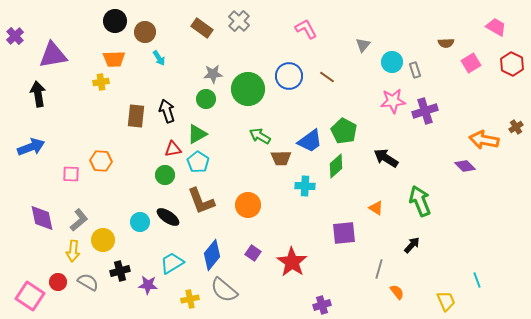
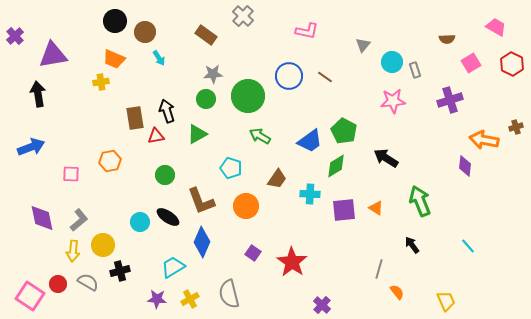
gray cross at (239, 21): moved 4 px right, 5 px up
brown rectangle at (202, 28): moved 4 px right, 7 px down
pink L-shape at (306, 29): moved 1 px right, 2 px down; rotated 130 degrees clockwise
brown semicircle at (446, 43): moved 1 px right, 4 px up
orange trapezoid at (114, 59): rotated 25 degrees clockwise
brown line at (327, 77): moved 2 px left
green circle at (248, 89): moved 7 px down
purple cross at (425, 111): moved 25 px right, 11 px up
brown rectangle at (136, 116): moved 1 px left, 2 px down; rotated 15 degrees counterclockwise
brown cross at (516, 127): rotated 16 degrees clockwise
red triangle at (173, 149): moved 17 px left, 13 px up
brown trapezoid at (281, 158): moved 4 px left, 21 px down; rotated 55 degrees counterclockwise
orange hexagon at (101, 161): moved 9 px right; rotated 15 degrees counterclockwise
cyan pentagon at (198, 162): moved 33 px right, 6 px down; rotated 15 degrees counterclockwise
green diamond at (336, 166): rotated 10 degrees clockwise
purple diamond at (465, 166): rotated 50 degrees clockwise
cyan cross at (305, 186): moved 5 px right, 8 px down
orange circle at (248, 205): moved 2 px left, 1 px down
purple square at (344, 233): moved 23 px up
yellow circle at (103, 240): moved 5 px down
black arrow at (412, 245): rotated 78 degrees counterclockwise
blue diamond at (212, 255): moved 10 px left, 13 px up; rotated 16 degrees counterclockwise
cyan trapezoid at (172, 263): moved 1 px right, 4 px down
cyan line at (477, 280): moved 9 px left, 34 px up; rotated 21 degrees counterclockwise
red circle at (58, 282): moved 2 px down
purple star at (148, 285): moved 9 px right, 14 px down
gray semicircle at (224, 290): moved 5 px right, 4 px down; rotated 36 degrees clockwise
yellow cross at (190, 299): rotated 18 degrees counterclockwise
purple cross at (322, 305): rotated 30 degrees counterclockwise
